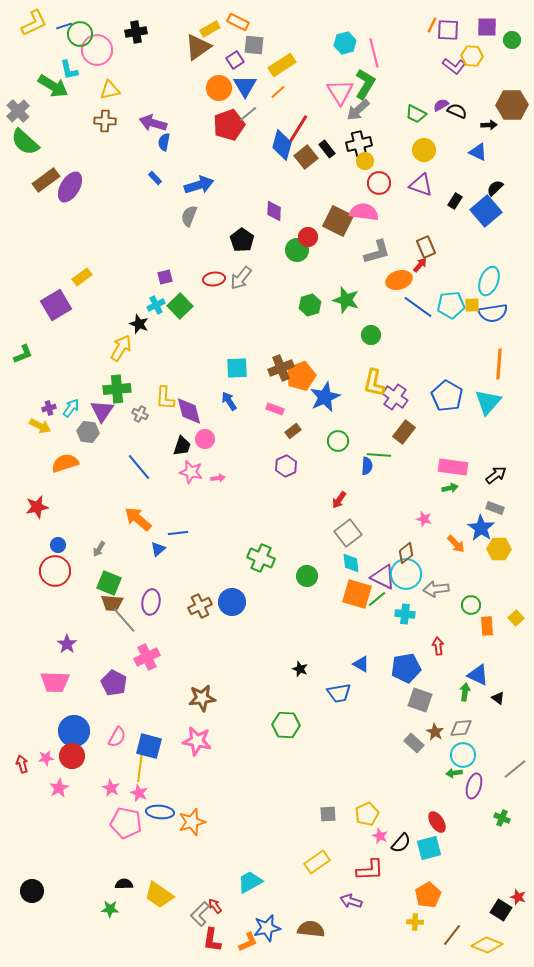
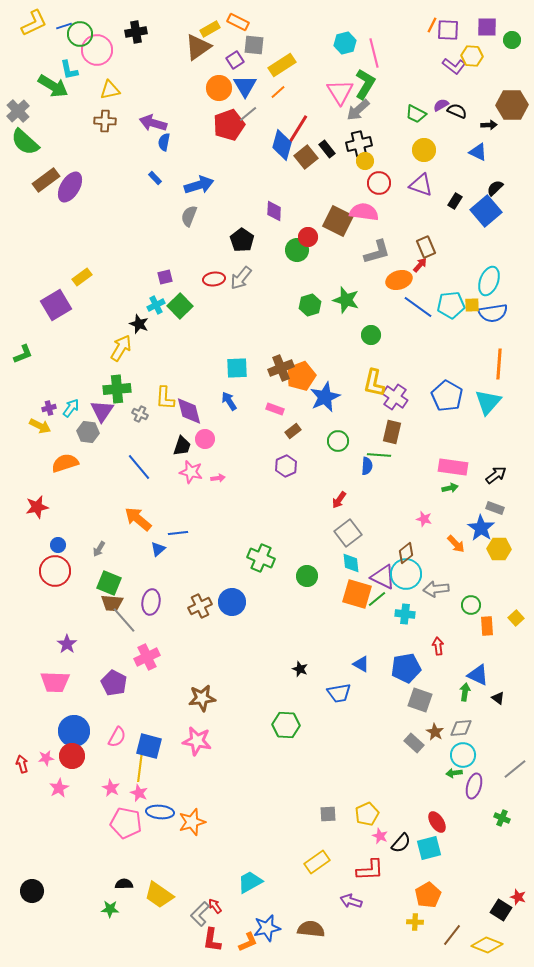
brown rectangle at (404, 432): moved 12 px left; rotated 25 degrees counterclockwise
